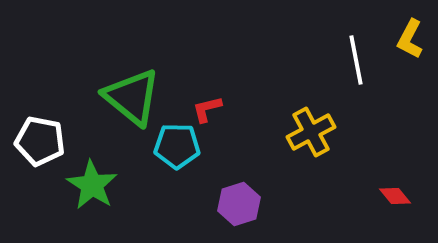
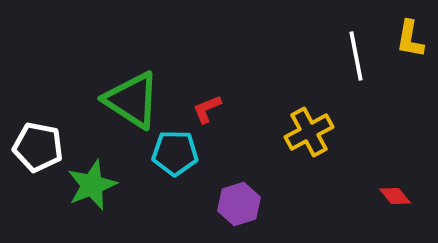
yellow L-shape: rotated 18 degrees counterclockwise
white line: moved 4 px up
green triangle: moved 3 px down; rotated 6 degrees counterclockwise
red L-shape: rotated 8 degrees counterclockwise
yellow cross: moved 2 px left
white pentagon: moved 2 px left, 6 px down
cyan pentagon: moved 2 px left, 7 px down
green star: rotated 18 degrees clockwise
